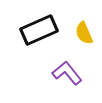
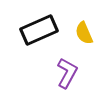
purple L-shape: rotated 68 degrees clockwise
